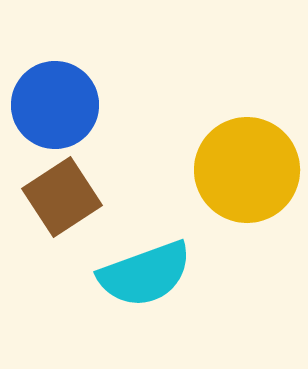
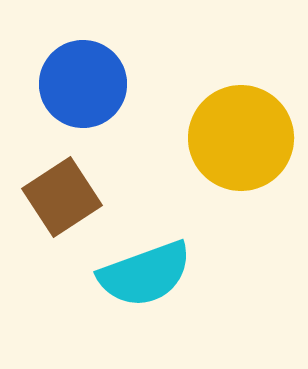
blue circle: moved 28 px right, 21 px up
yellow circle: moved 6 px left, 32 px up
